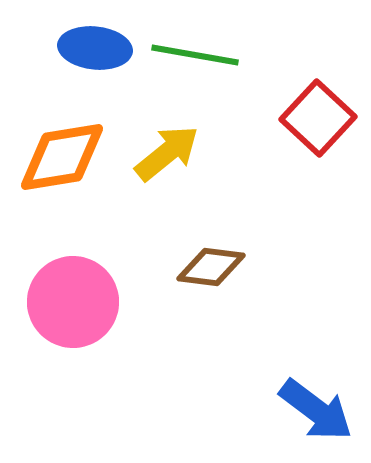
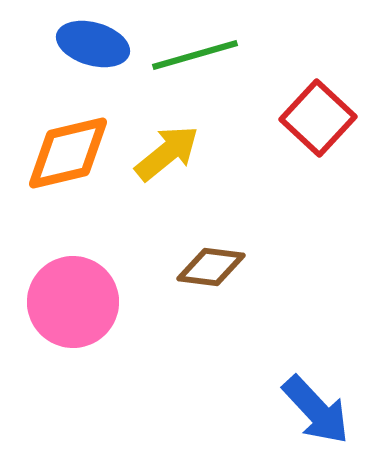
blue ellipse: moved 2 px left, 4 px up; rotated 10 degrees clockwise
green line: rotated 26 degrees counterclockwise
orange diamond: moved 6 px right, 4 px up; rotated 4 degrees counterclockwise
blue arrow: rotated 10 degrees clockwise
